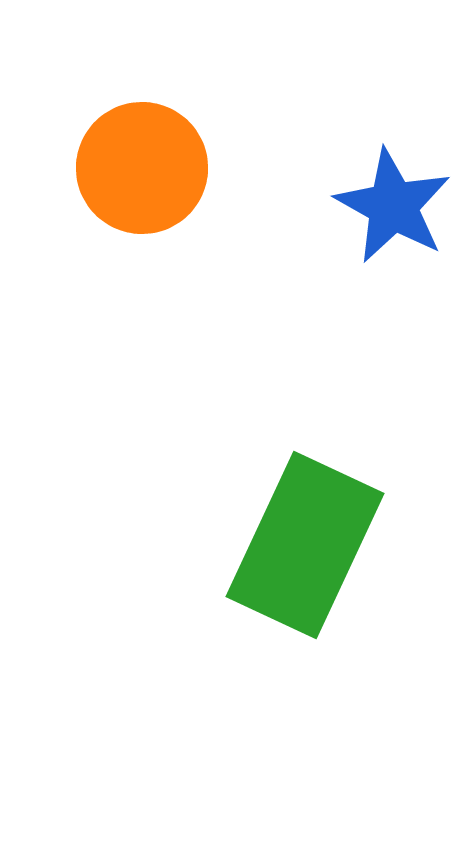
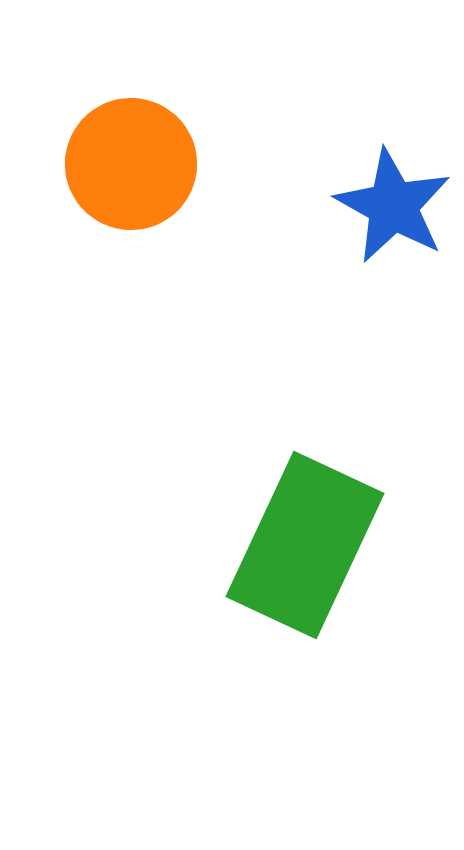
orange circle: moved 11 px left, 4 px up
